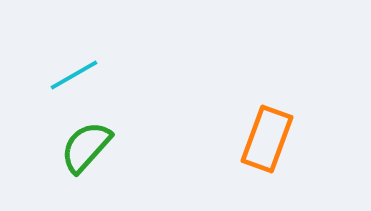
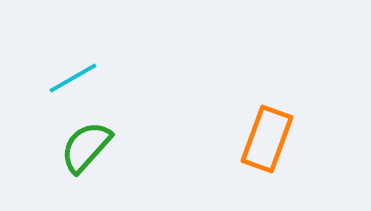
cyan line: moved 1 px left, 3 px down
